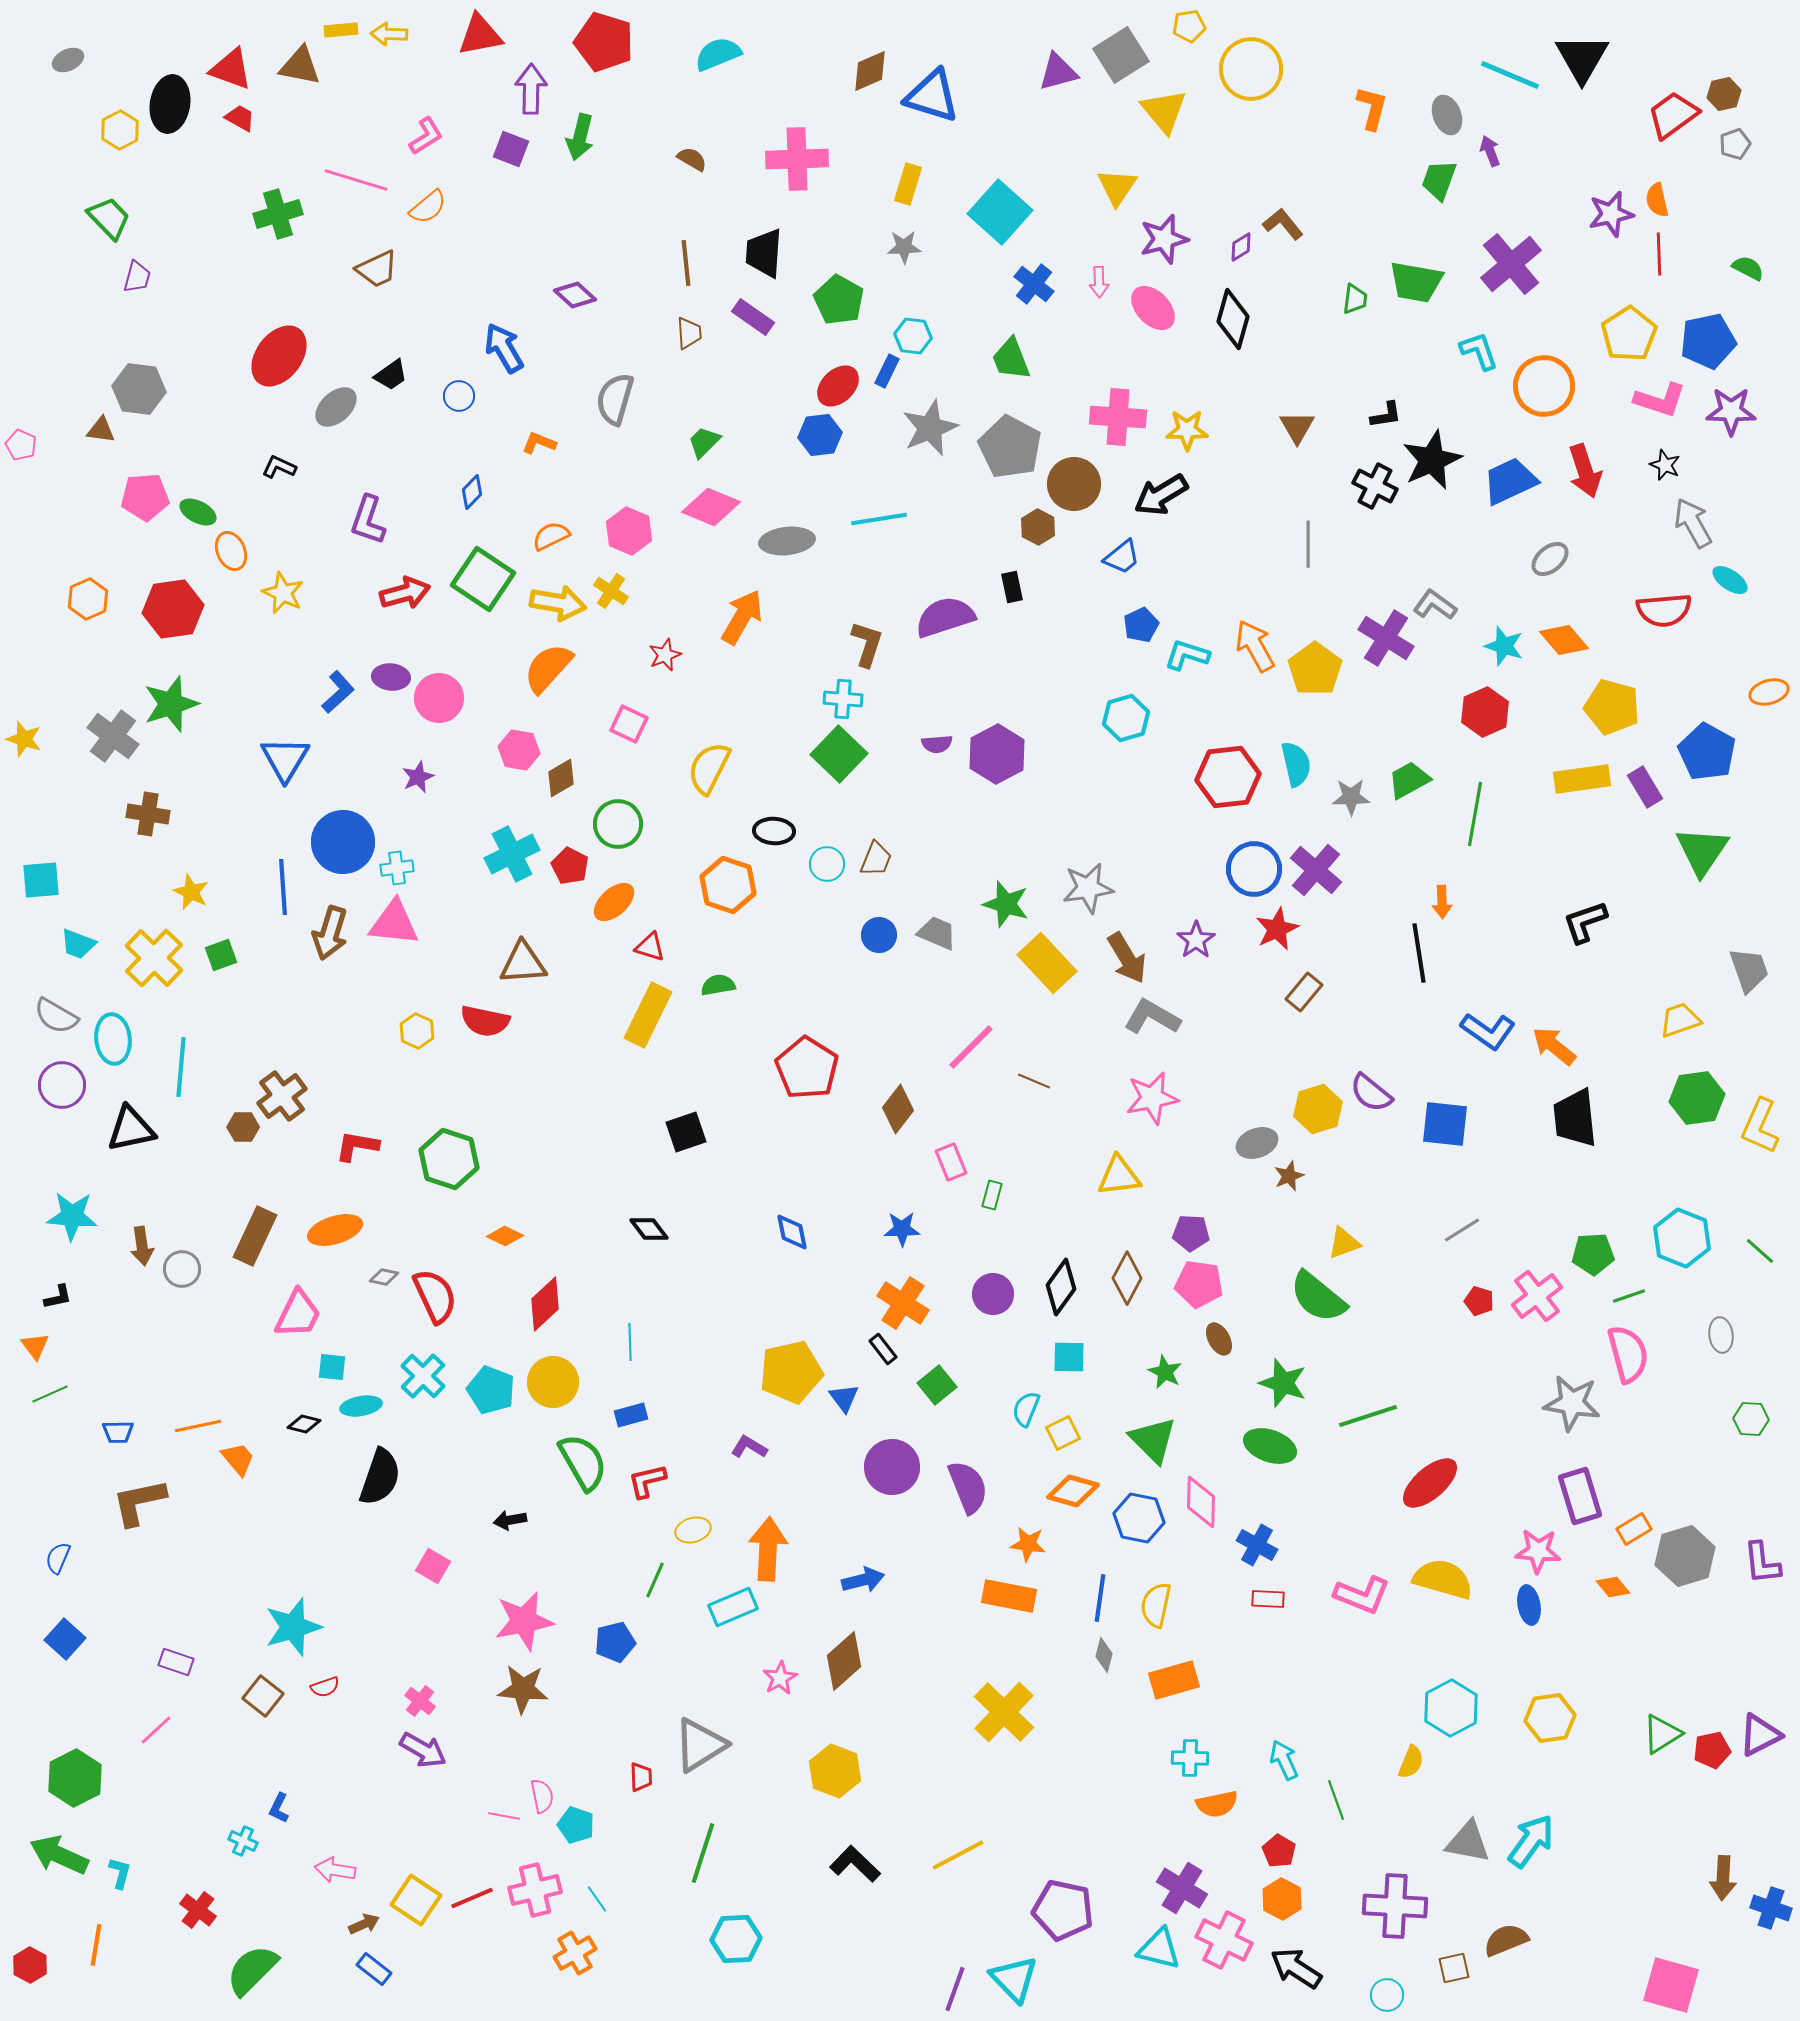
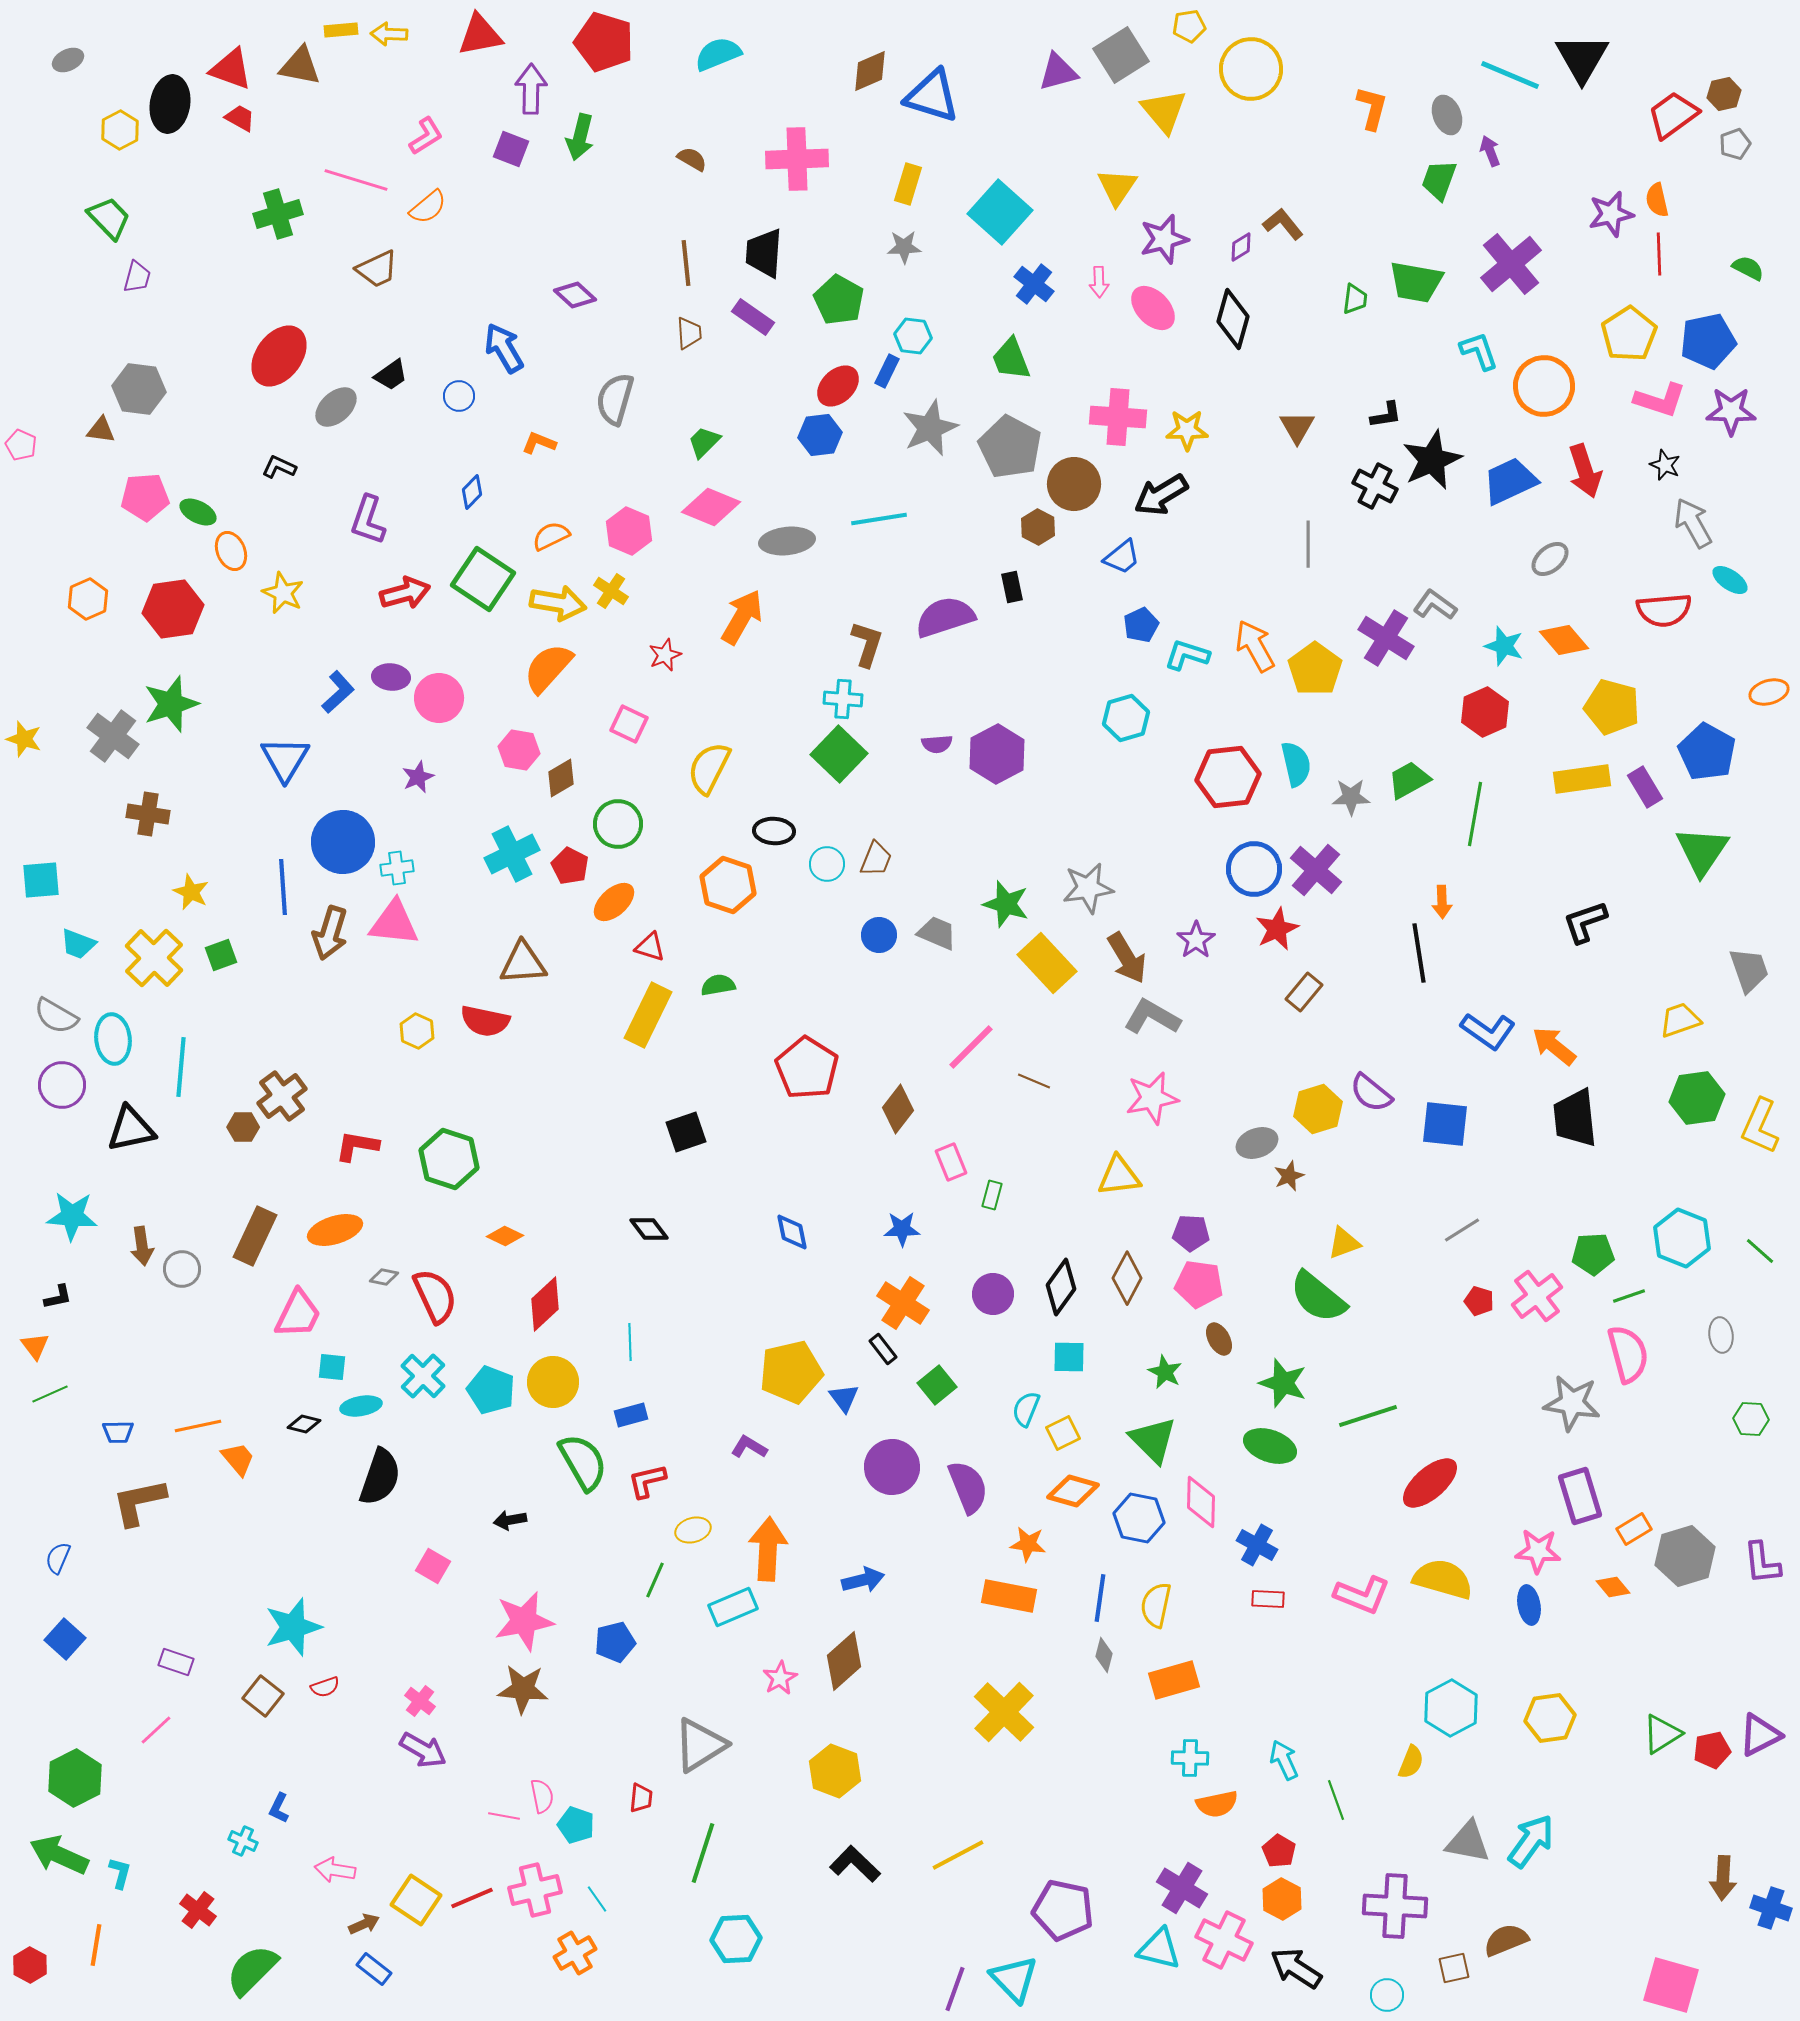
red trapezoid at (641, 1777): moved 21 px down; rotated 8 degrees clockwise
